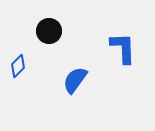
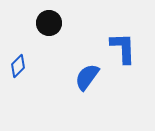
black circle: moved 8 px up
blue semicircle: moved 12 px right, 3 px up
